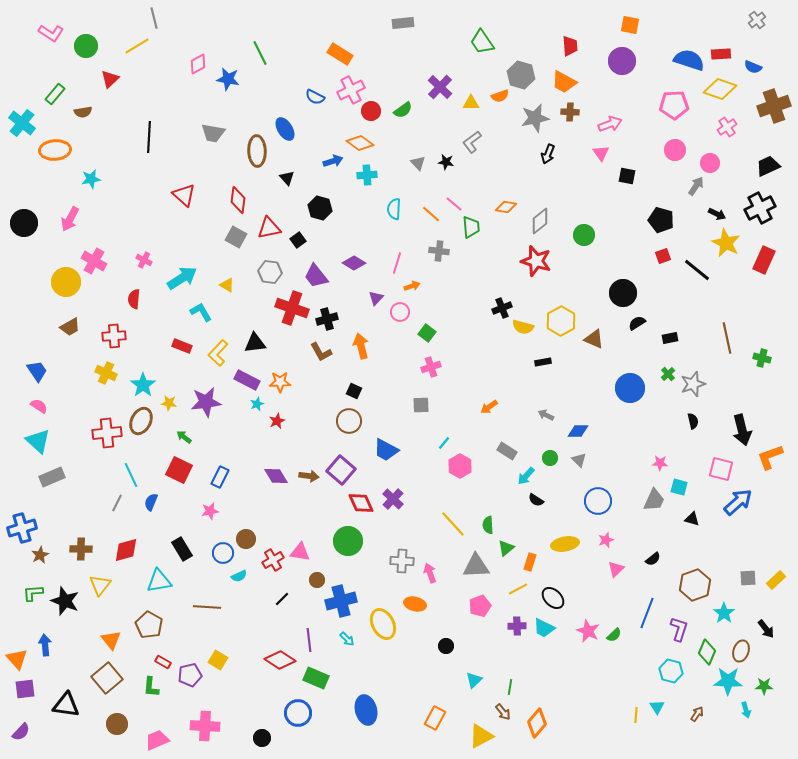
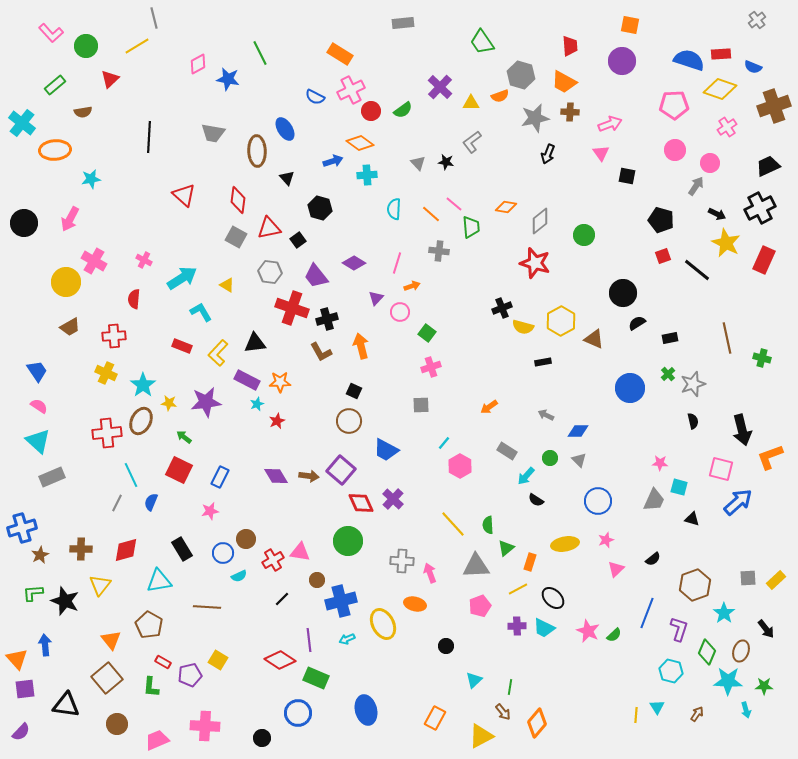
pink L-shape at (51, 33): rotated 15 degrees clockwise
green rectangle at (55, 94): moved 9 px up; rotated 10 degrees clockwise
red star at (536, 261): moved 1 px left, 2 px down
cyan arrow at (347, 639): rotated 112 degrees clockwise
